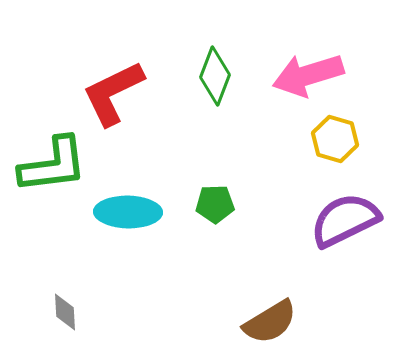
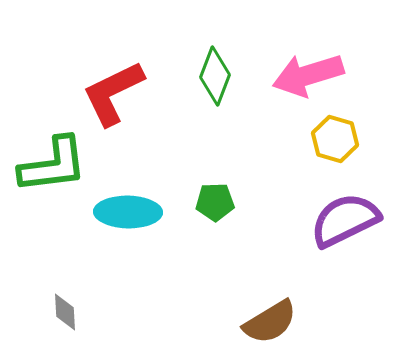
green pentagon: moved 2 px up
